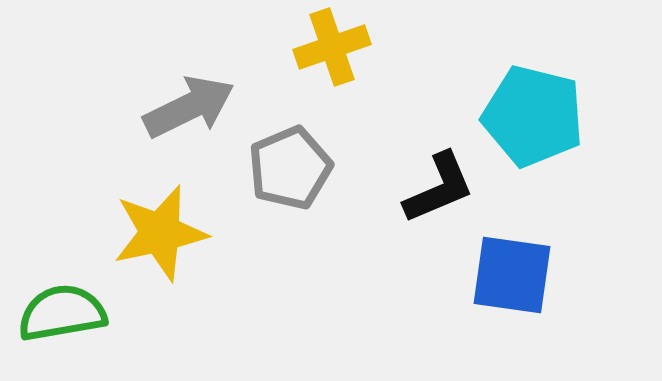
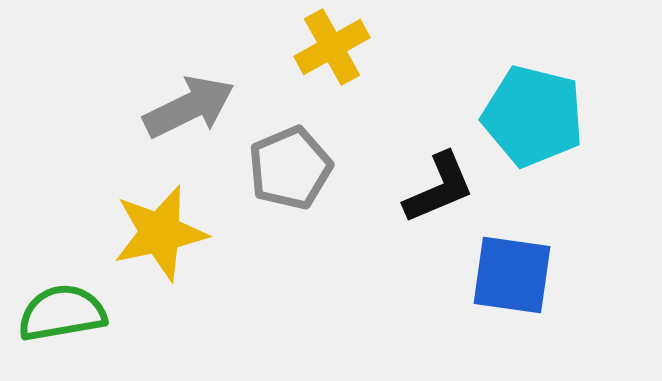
yellow cross: rotated 10 degrees counterclockwise
